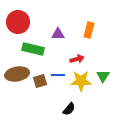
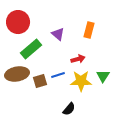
purple triangle: rotated 40 degrees clockwise
green rectangle: moved 2 px left; rotated 55 degrees counterclockwise
red arrow: moved 1 px right
blue line: rotated 16 degrees counterclockwise
